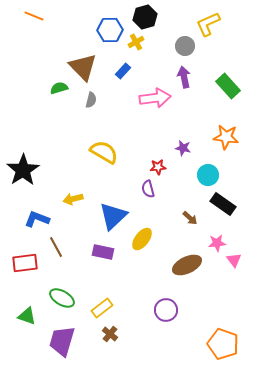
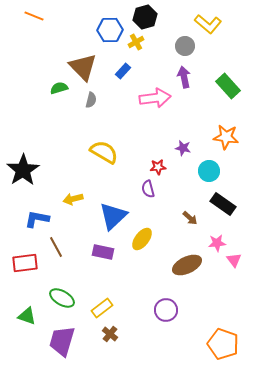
yellow L-shape: rotated 116 degrees counterclockwise
cyan circle: moved 1 px right, 4 px up
blue L-shape: rotated 10 degrees counterclockwise
